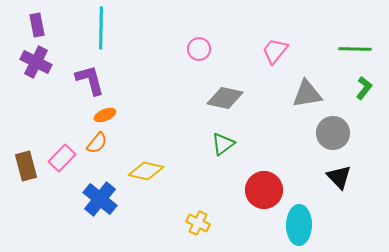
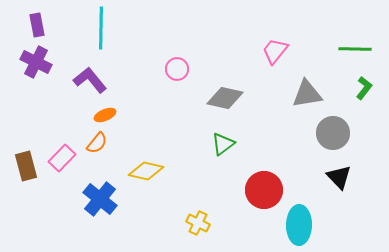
pink circle: moved 22 px left, 20 px down
purple L-shape: rotated 24 degrees counterclockwise
